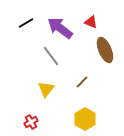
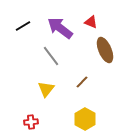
black line: moved 3 px left, 3 px down
red cross: rotated 24 degrees clockwise
